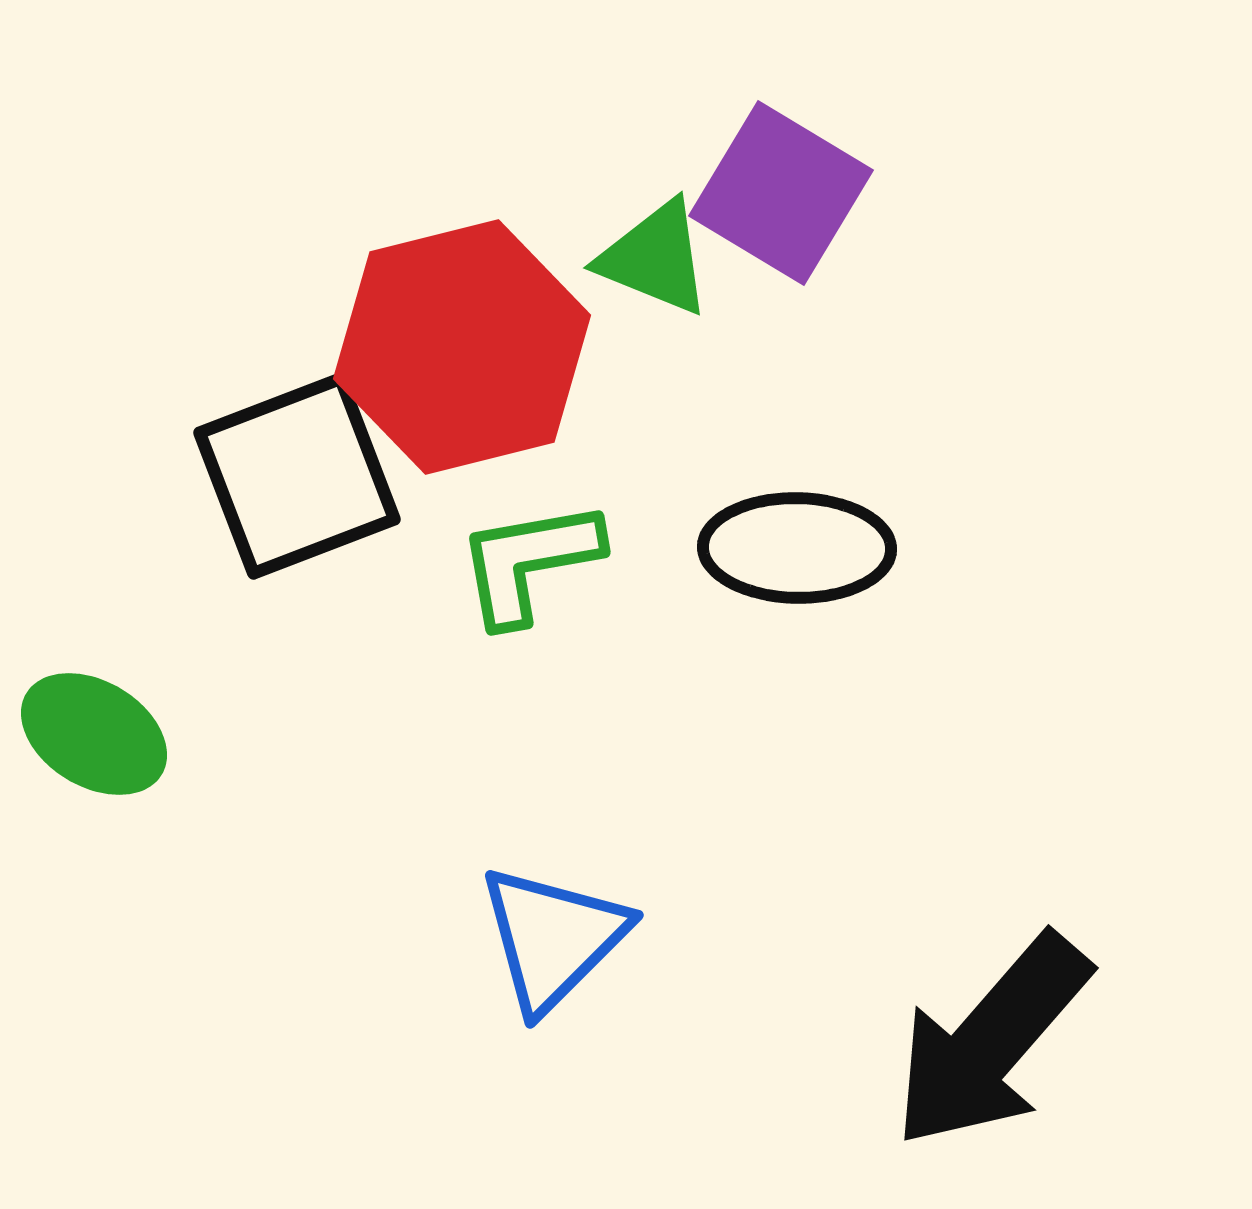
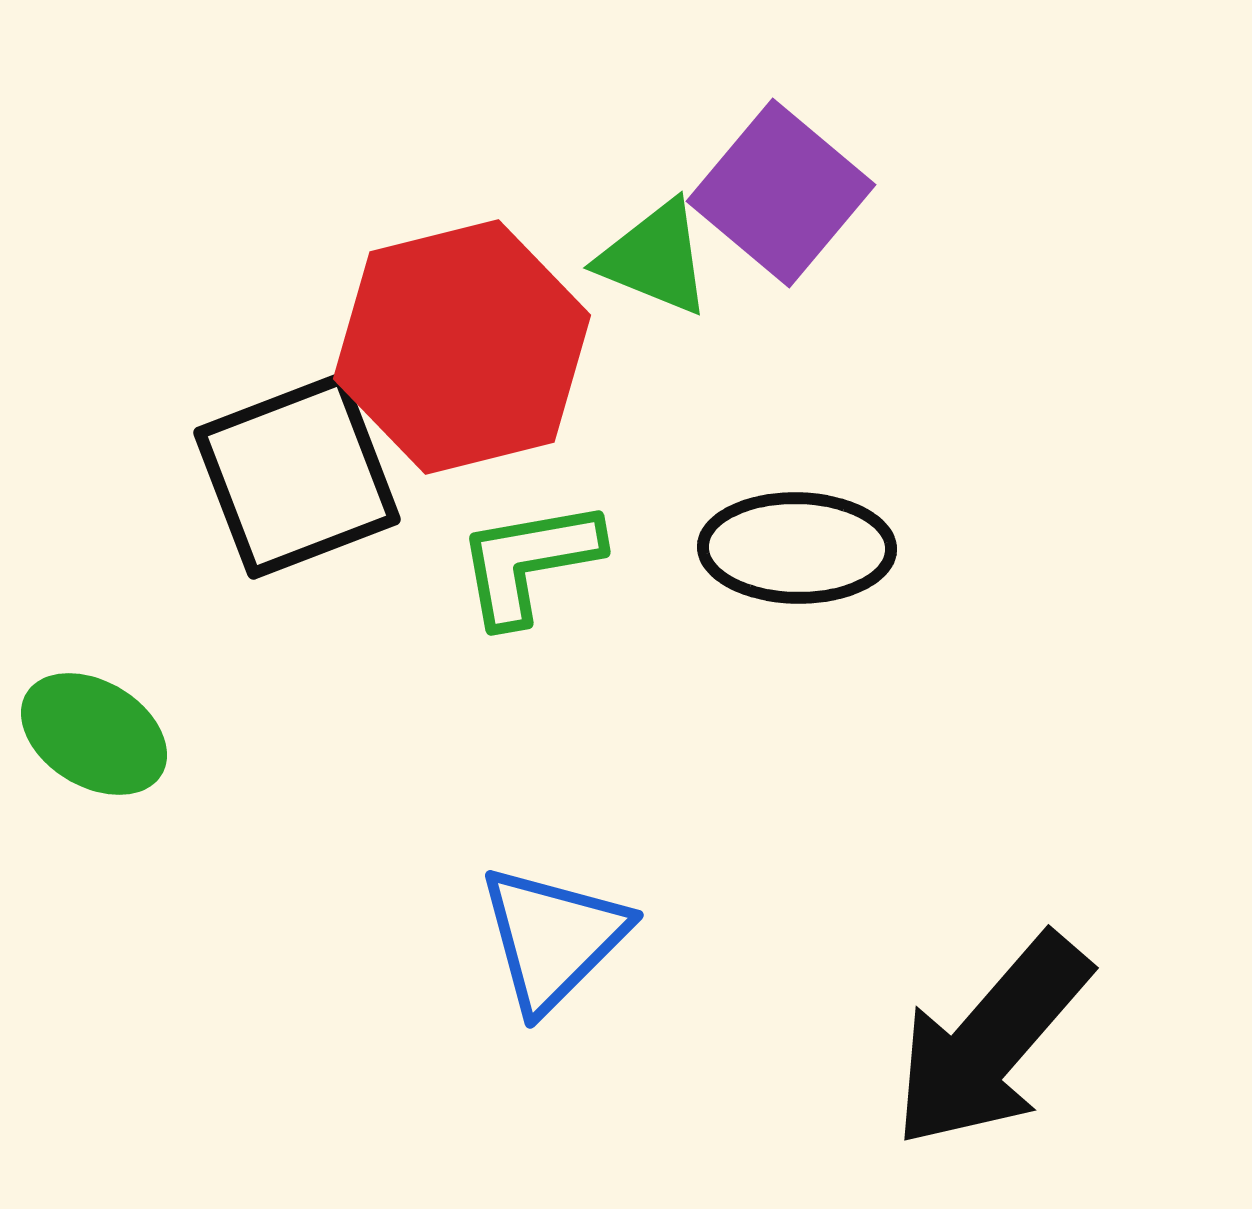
purple square: rotated 9 degrees clockwise
